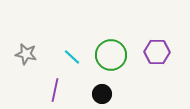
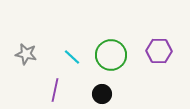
purple hexagon: moved 2 px right, 1 px up
